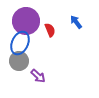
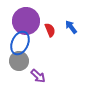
blue arrow: moved 5 px left, 5 px down
